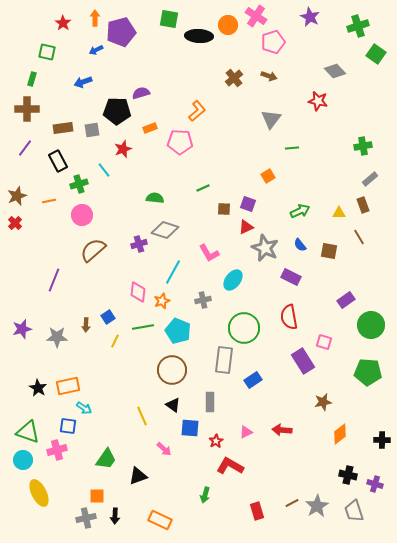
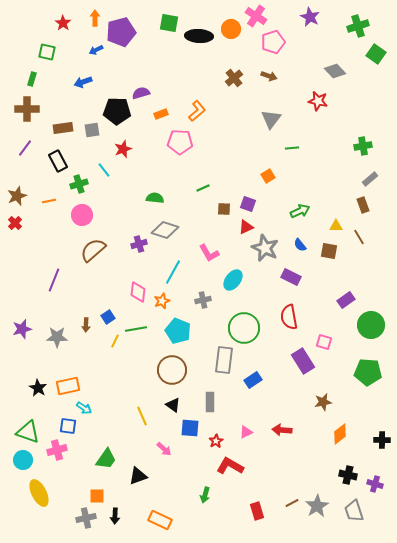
green square at (169, 19): moved 4 px down
orange circle at (228, 25): moved 3 px right, 4 px down
orange rectangle at (150, 128): moved 11 px right, 14 px up
yellow triangle at (339, 213): moved 3 px left, 13 px down
green line at (143, 327): moved 7 px left, 2 px down
